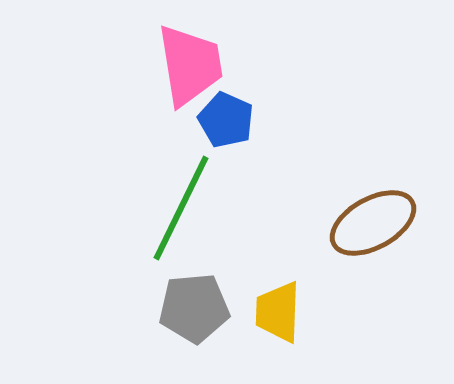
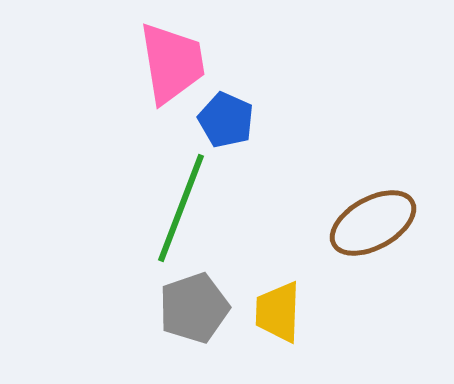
pink trapezoid: moved 18 px left, 2 px up
green line: rotated 5 degrees counterclockwise
gray pentagon: rotated 14 degrees counterclockwise
